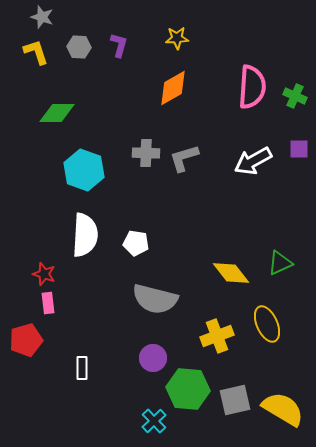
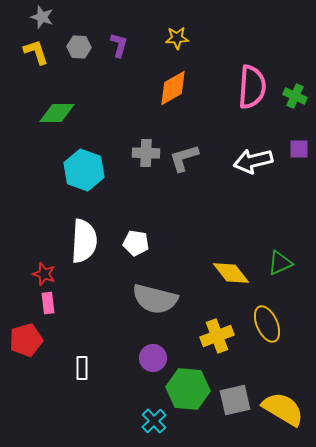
white arrow: rotated 15 degrees clockwise
white semicircle: moved 1 px left, 6 px down
